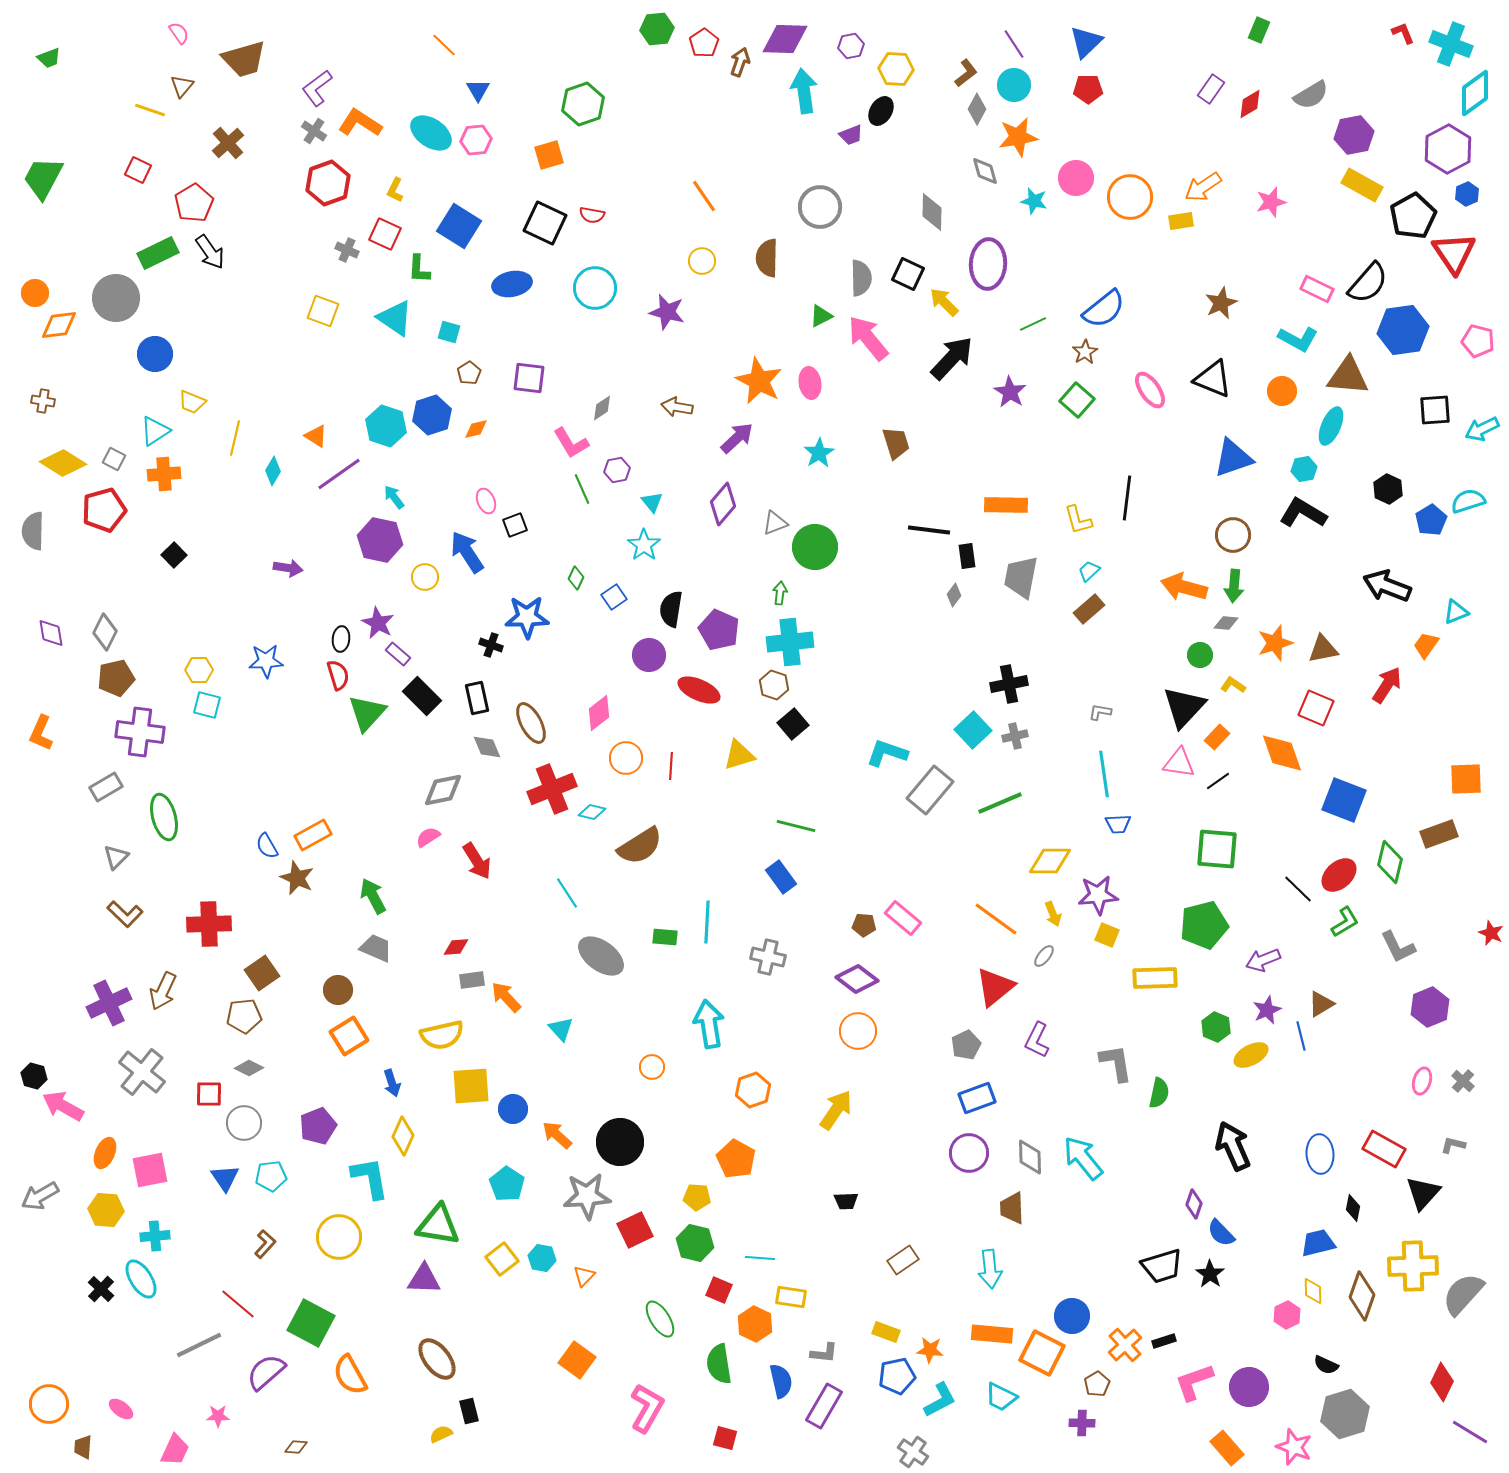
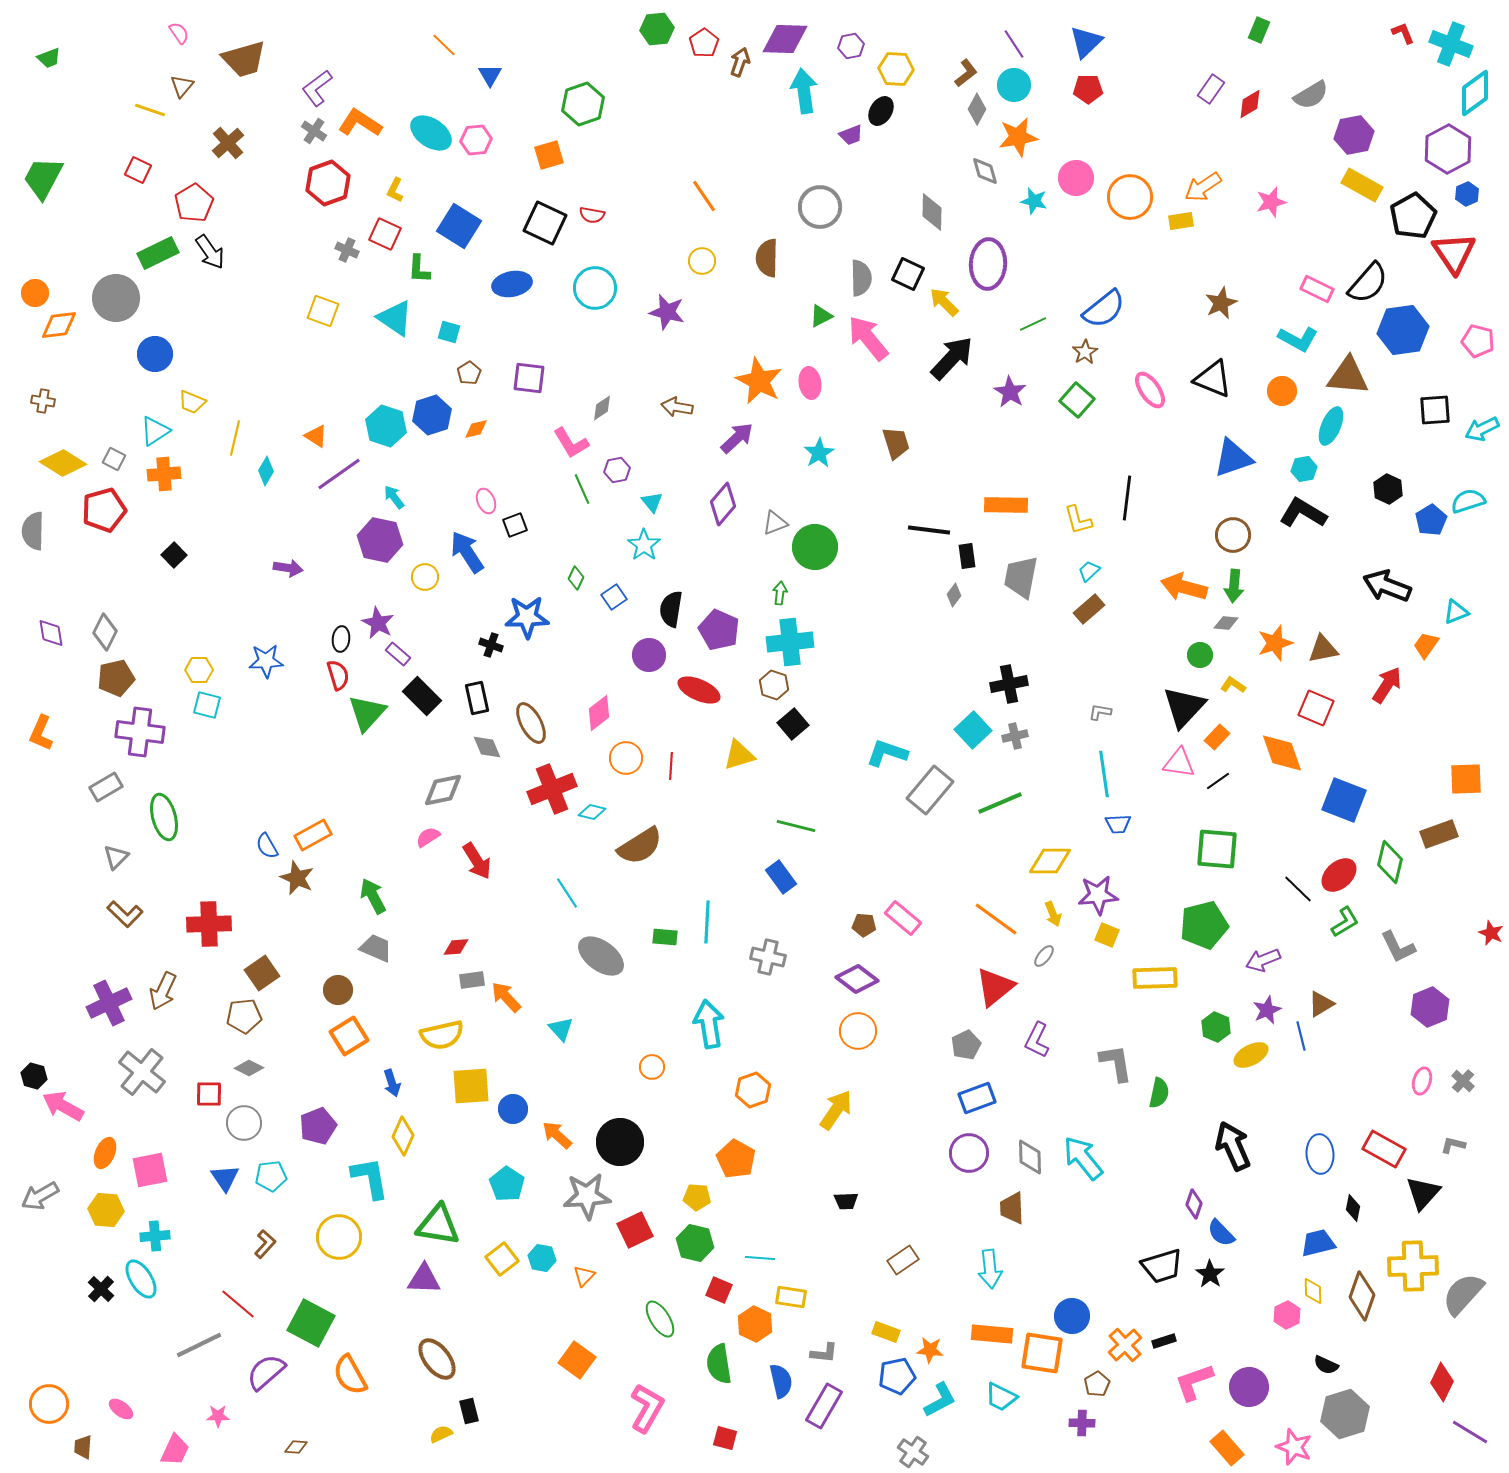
blue triangle at (478, 90): moved 12 px right, 15 px up
cyan diamond at (273, 471): moved 7 px left
orange square at (1042, 1353): rotated 18 degrees counterclockwise
